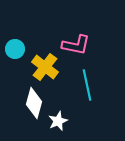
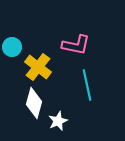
cyan circle: moved 3 px left, 2 px up
yellow cross: moved 7 px left
